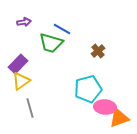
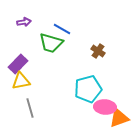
brown cross: rotated 16 degrees counterclockwise
yellow triangle: rotated 24 degrees clockwise
